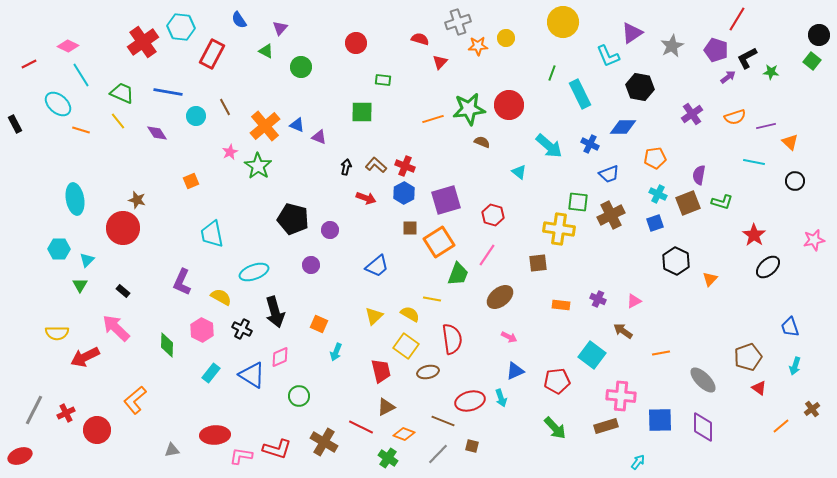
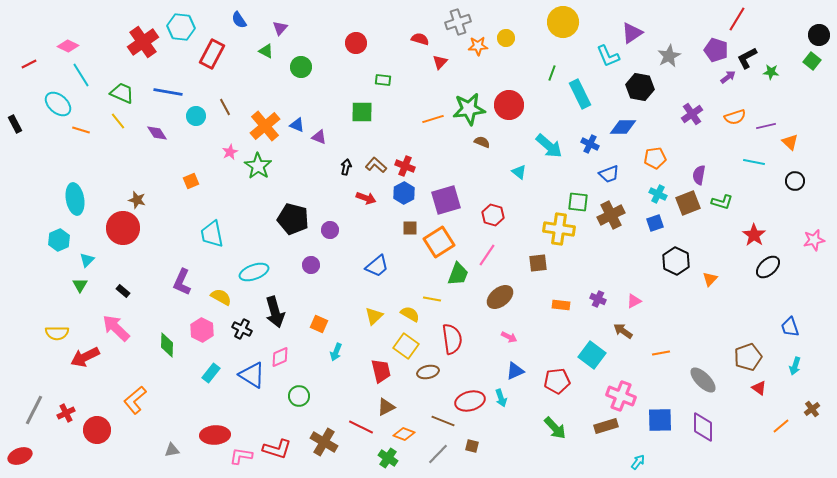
gray star at (672, 46): moved 3 px left, 10 px down
cyan hexagon at (59, 249): moved 9 px up; rotated 25 degrees counterclockwise
pink cross at (621, 396): rotated 16 degrees clockwise
